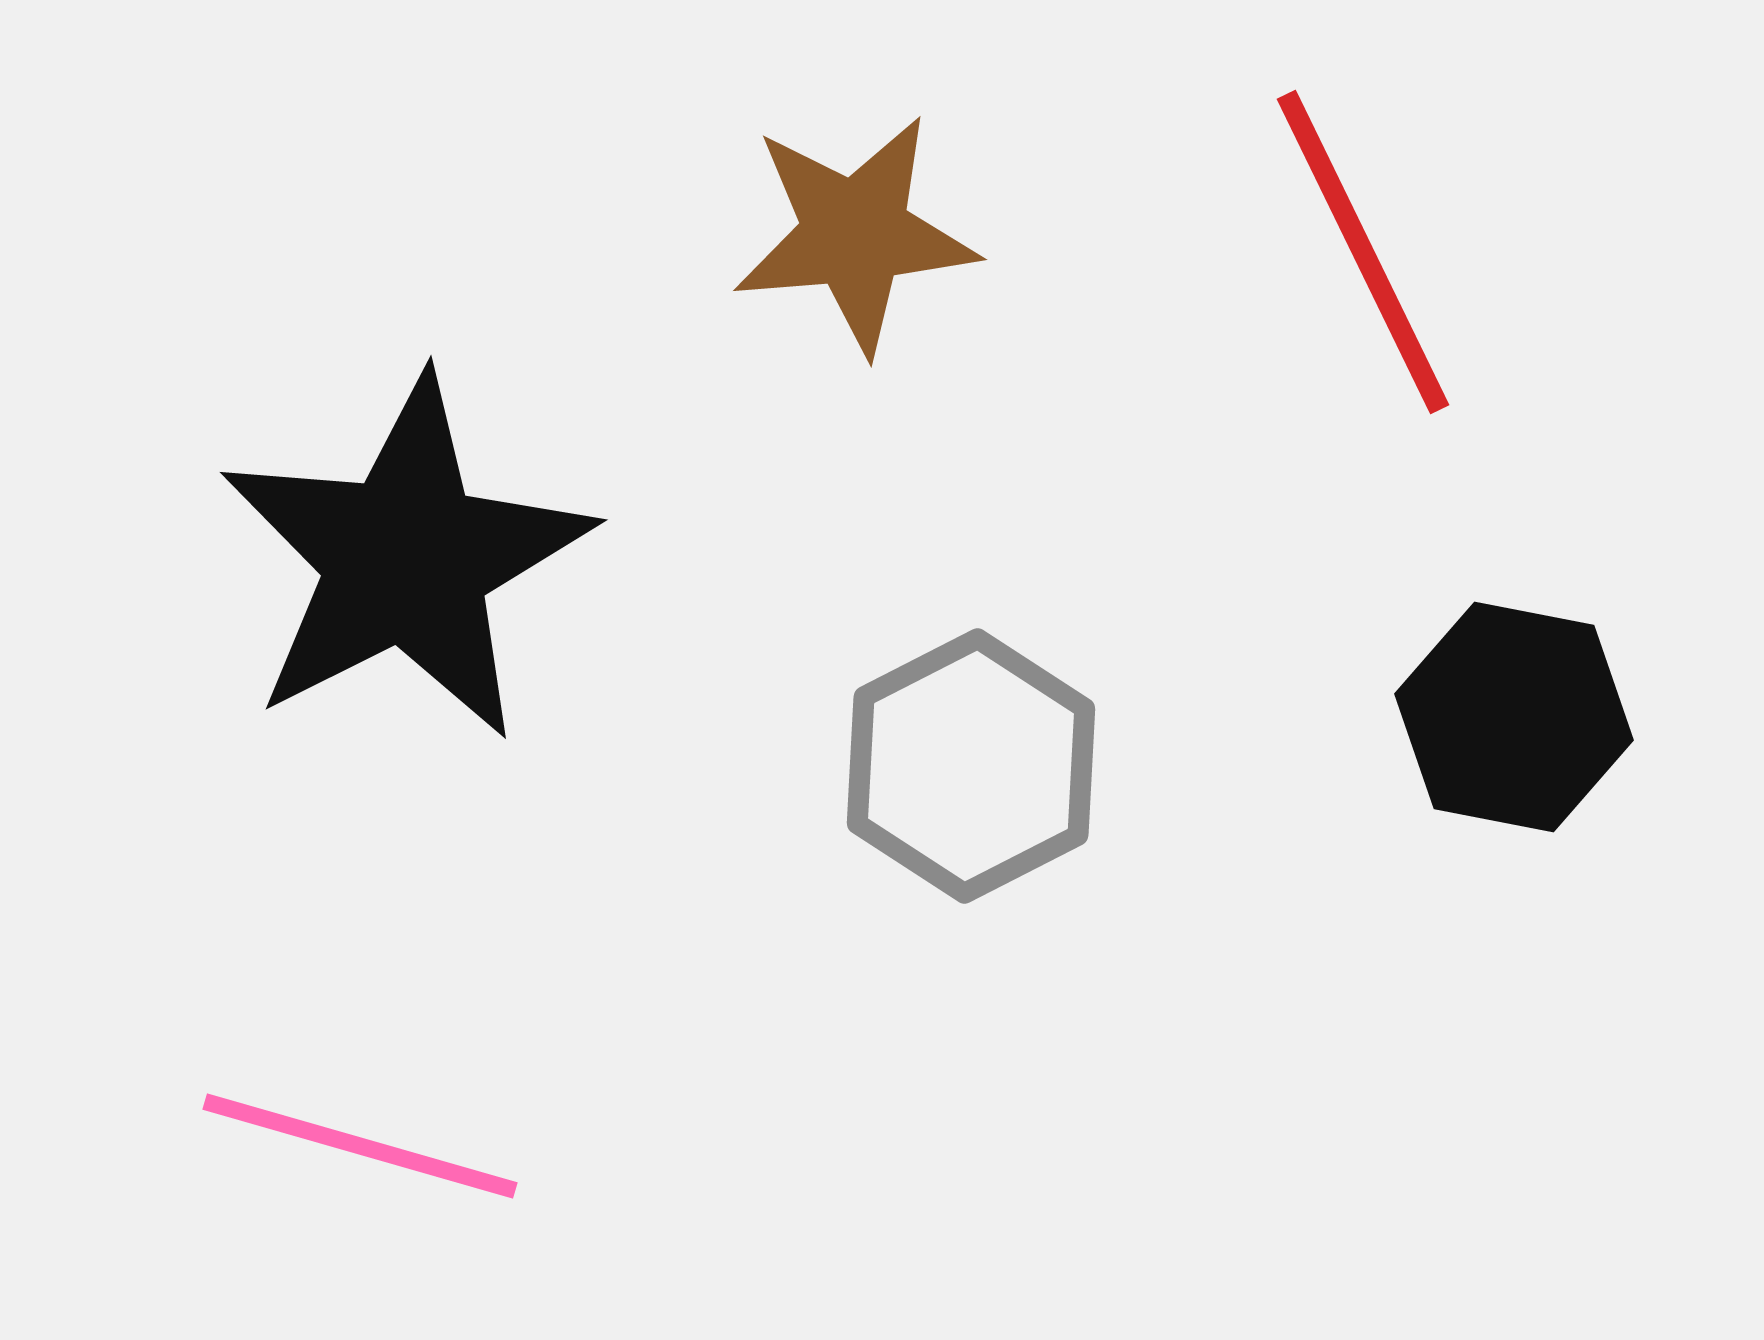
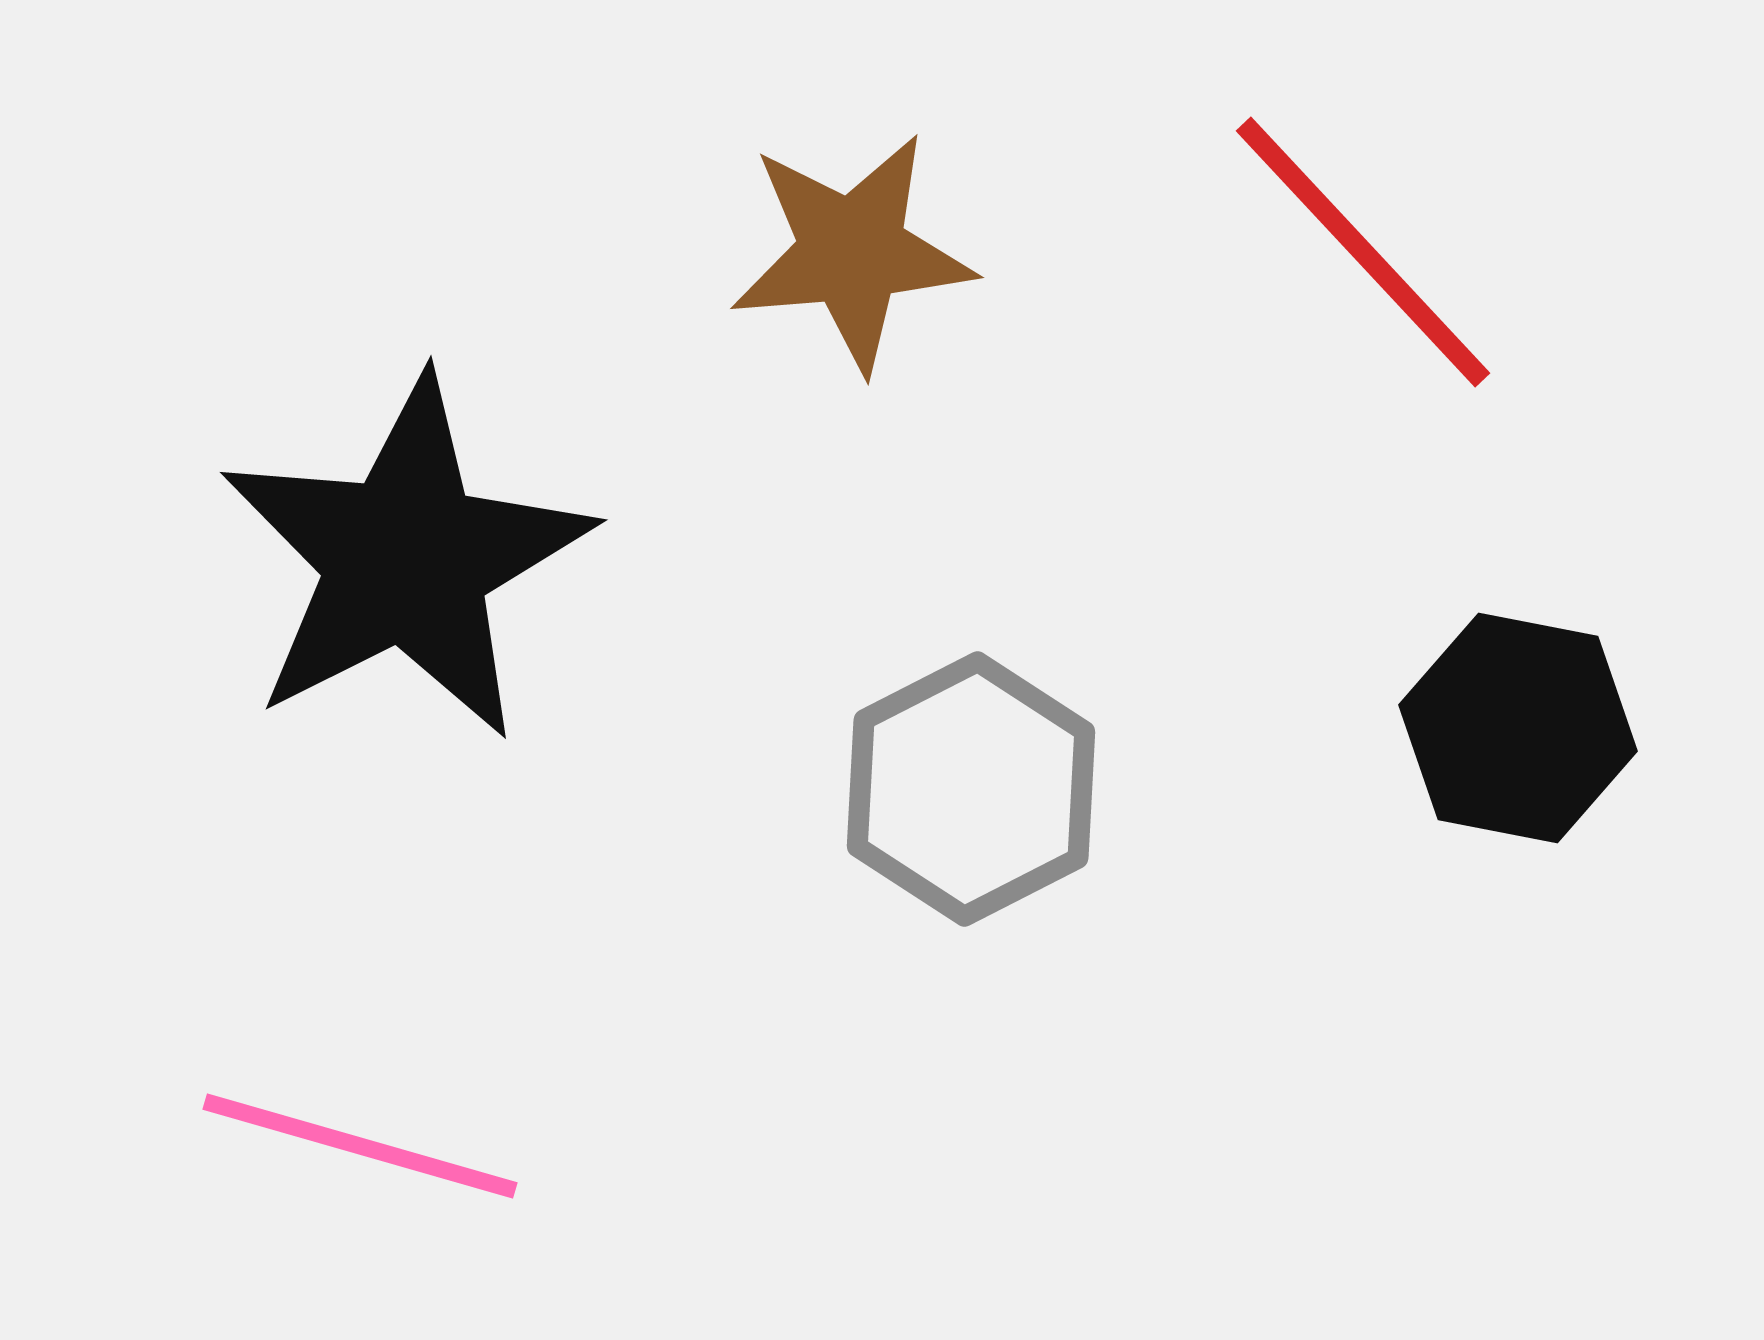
brown star: moved 3 px left, 18 px down
red line: rotated 17 degrees counterclockwise
black hexagon: moved 4 px right, 11 px down
gray hexagon: moved 23 px down
